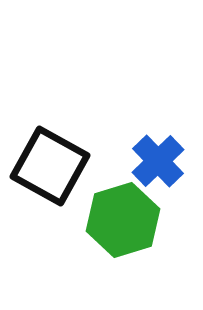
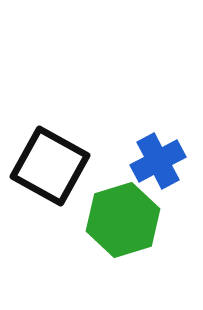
blue cross: rotated 16 degrees clockwise
